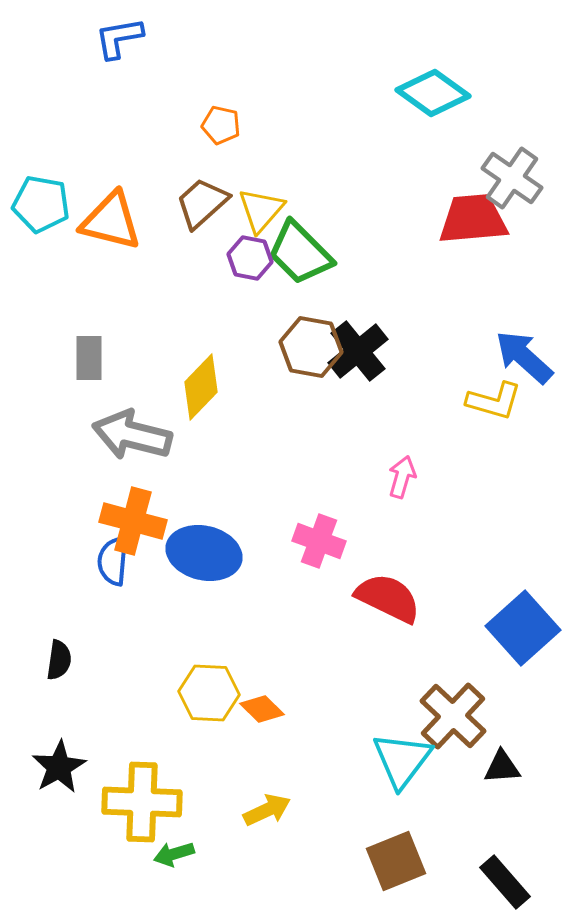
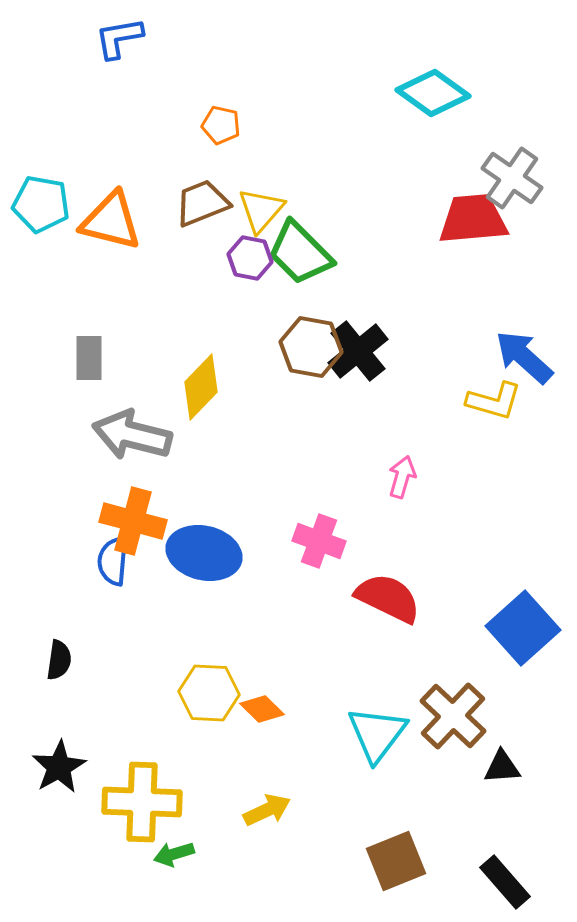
brown trapezoid: rotated 20 degrees clockwise
cyan triangle: moved 25 px left, 26 px up
